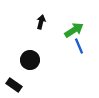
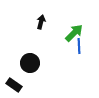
green arrow: moved 3 px down; rotated 12 degrees counterclockwise
blue line: rotated 21 degrees clockwise
black circle: moved 3 px down
